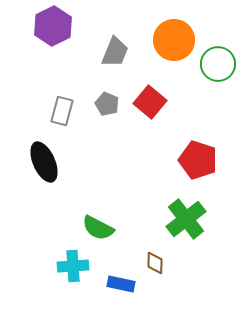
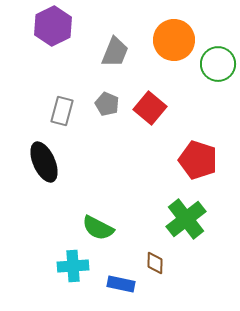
red square: moved 6 px down
